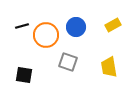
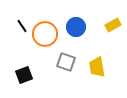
black line: rotated 72 degrees clockwise
orange circle: moved 1 px left, 1 px up
gray square: moved 2 px left
yellow trapezoid: moved 12 px left
black square: rotated 30 degrees counterclockwise
